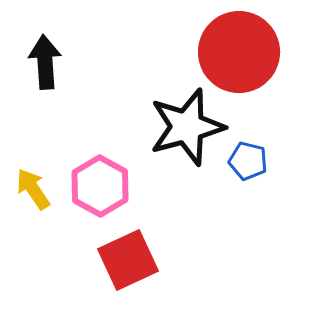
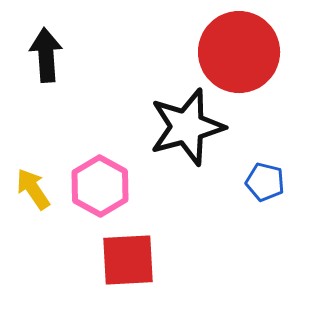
black arrow: moved 1 px right, 7 px up
blue pentagon: moved 17 px right, 21 px down
red square: rotated 22 degrees clockwise
